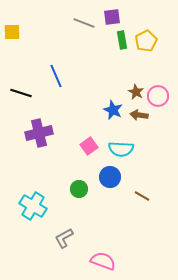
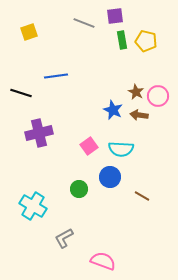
purple square: moved 3 px right, 1 px up
yellow square: moved 17 px right; rotated 18 degrees counterclockwise
yellow pentagon: rotated 30 degrees counterclockwise
blue line: rotated 75 degrees counterclockwise
